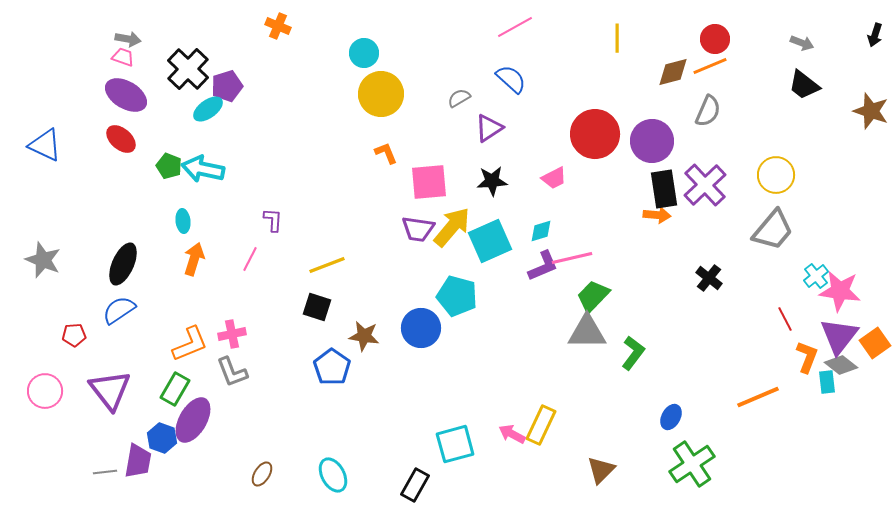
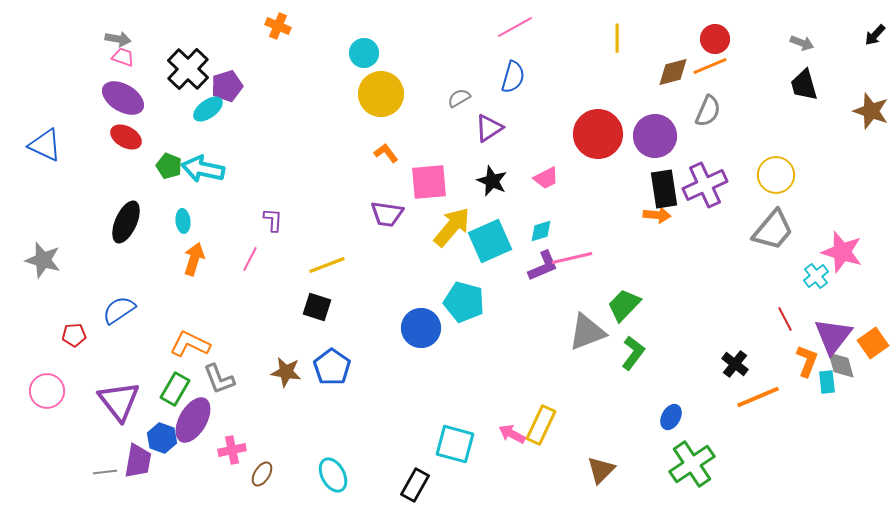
black arrow at (875, 35): rotated 25 degrees clockwise
gray arrow at (128, 39): moved 10 px left
blue semicircle at (511, 79): moved 2 px right, 2 px up; rotated 64 degrees clockwise
black trapezoid at (804, 85): rotated 36 degrees clockwise
purple ellipse at (126, 95): moved 3 px left, 3 px down
red circle at (595, 134): moved 3 px right
red ellipse at (121, 139): moved 5 px right, 2 px up; rotated 12 degrees counterclockwise
purple circle at (652, 141): moved 3 px right, 5 px up
orange L-shape at (386, 153): rotated 15 degrees counterclockwise
pink trapezoid at (554, 178): moved 8 px left
black star at (492, 181): rotated 28 degrees clockwise
purple cross at (705, 185): rotated 18 degrees clockwise
purple trapezoid at (418, 229): moved 31 px left, 15 px up
gray star at (43, 260): rotated 6 degrees counterclockwise
black ellipse at (123, 264): moved 3 px right, 42 px up
black cross at (709, 278): moved 26 px right, 86 px down
pink star at (840, 291): moved 2 px right, 39 px up; rotated 9 degrees clockwise
cyan pentagon at (457, 296): moved 7 px right, 6 px down
green trapezoid at (593, 296): moved 31 px right, 9 px down
gray triangle at (587, 332): rotated 21 degrees counterclockwise
pink cross at (232, 334): moved 116 px down
brown star at (364, 336): moved 78 px left, 36 px down
purple triangle at (839, 336): moved 6 px left
orange square at (875, 343): moved 2 px left
orange L-shape at (190, 344): rotated 132 degrees counterclockwise
orange L-shape at (807, 357): moved 4 px down
gray diamond at (841, 365): rotated 36 degrees clockwise
gray L-shape at (232, 372): moved 13 px left, 7 px down
purple triangle at (110, 390): moved 9 px right, 11 px down
pink circle at (45, 391): moved 2 px right
cyan square at (455, 444): rotated 30 degrees clockwise
